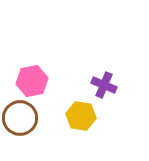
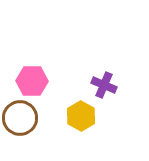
pink hexagon: rotated 12 degrees clockwise
yellow hexagon: rotated 20 degrees clockwise
